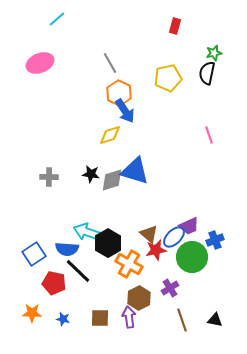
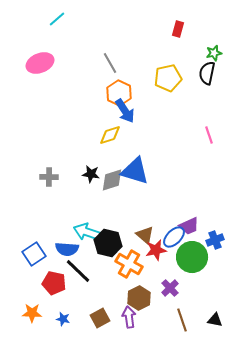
red rectangle: moved 3 px right, 3 px down
brown triangle: moved 4 px left, 1 px down
black hexagon: rotated 16 degrees counterclockwise
purple cross: rotated 12 degrees counterclockwise
brown square: rotated 30 degrees counterclockwise
